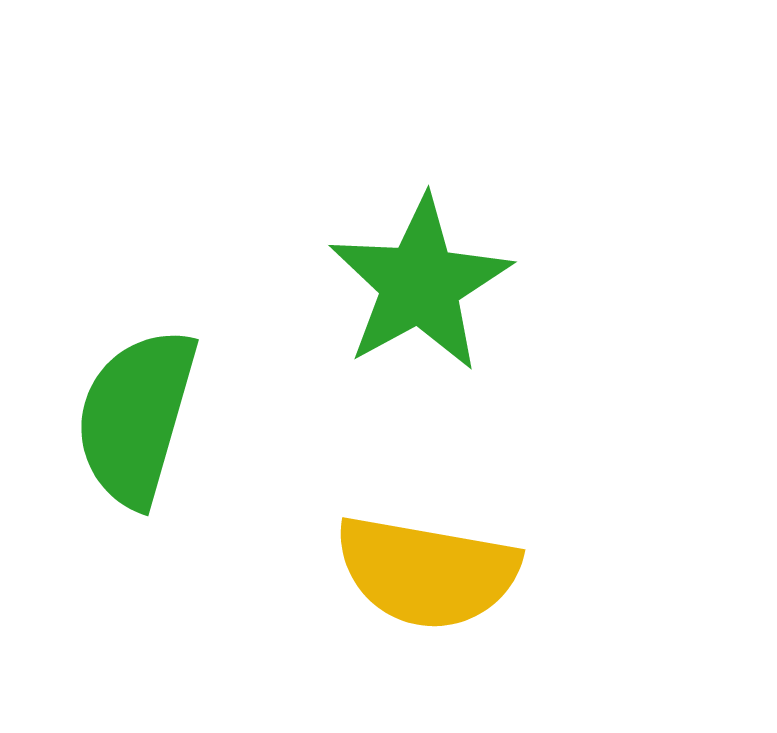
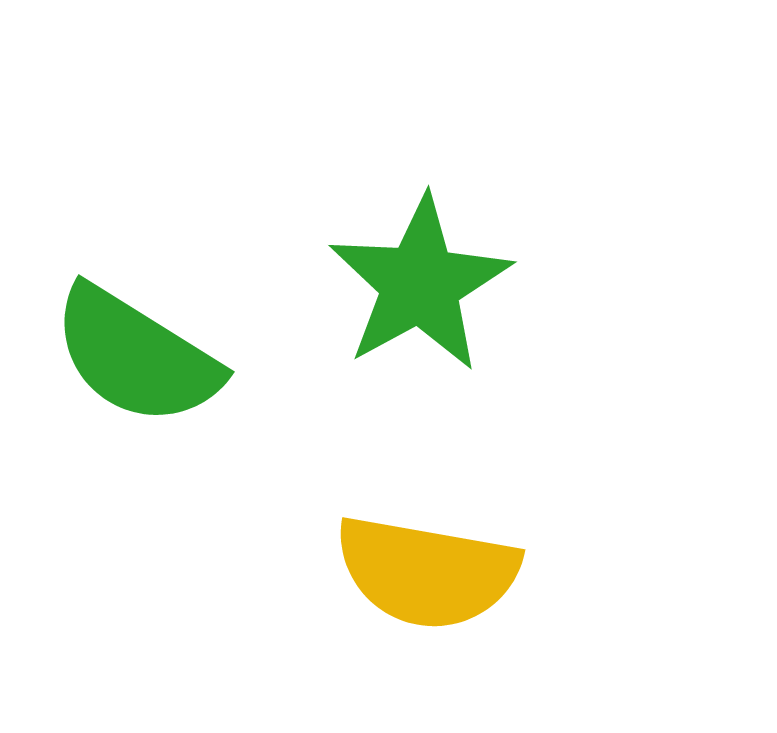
green semicircle: moved 61 px up; rotated 74 degrees counterclockwise
